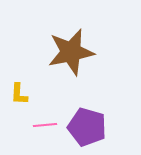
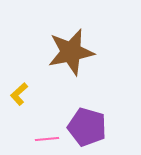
yellow L-shape: rotated 45 degrees clockwise
pink line: moved 2 px right, 14 px down
